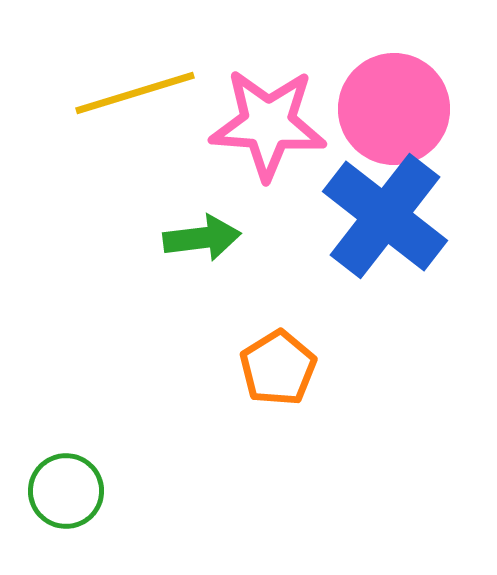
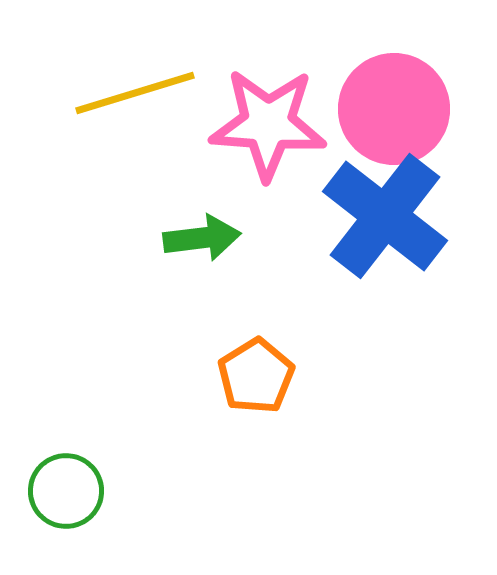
orange pentagon: moved 22 px left, 8 px down
